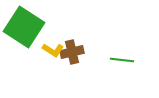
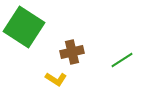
yellow L-shape: moved 3 px right, 29 px down
green line: rotated 40 degrees counterclockwise
